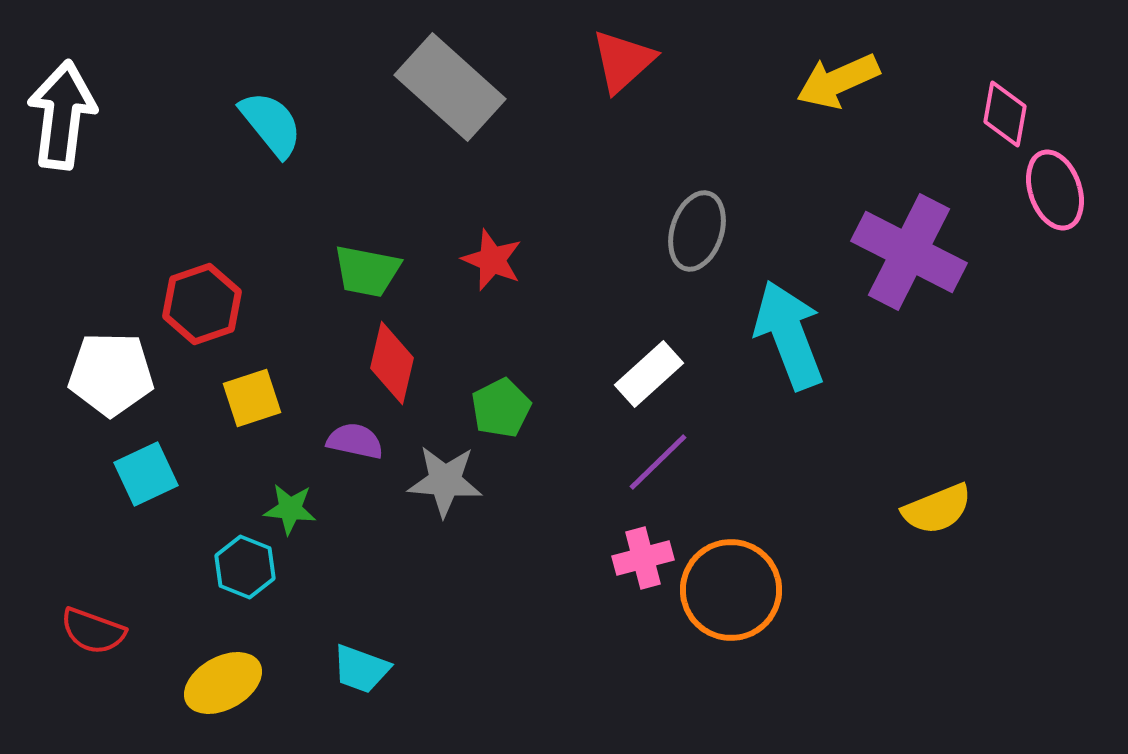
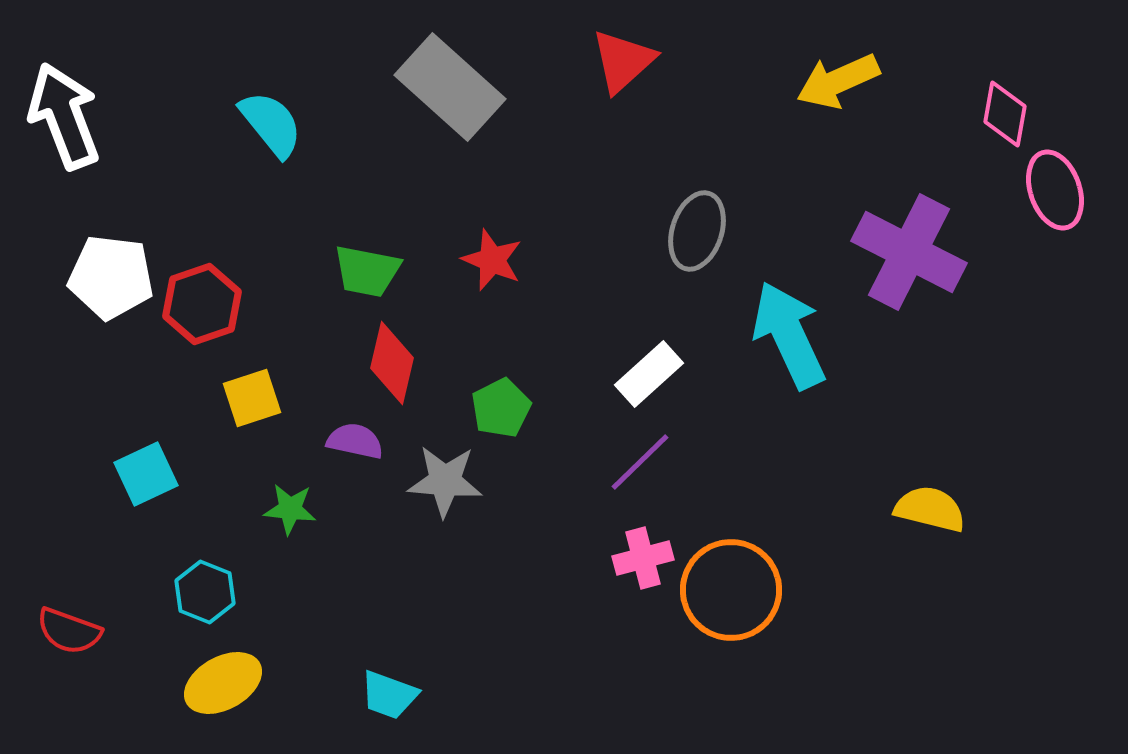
white arrow: moved 2 px right, 1 px down; rotated 28 degrees counterclockwise
cyan arrow: rotated 4 degrees counterclockwise
white pentagon: moved 97 px up; rotated 6 degrees clockwise
purple line: moved 18 px left
yellow semicircle: moved 7 px left; rotated 144 degrees counterclockwise
cyan hexagon: moved 40 px left, 25 px down
red semicircle: moved 24 px left
cyan trapezoid: moved 28 px right, 26 px down
